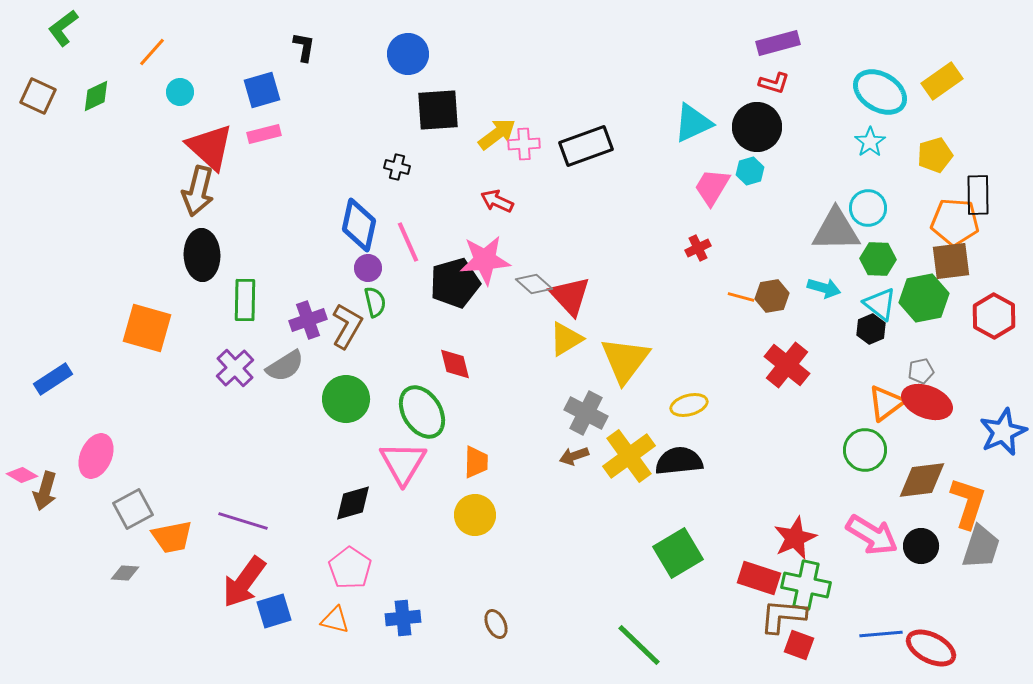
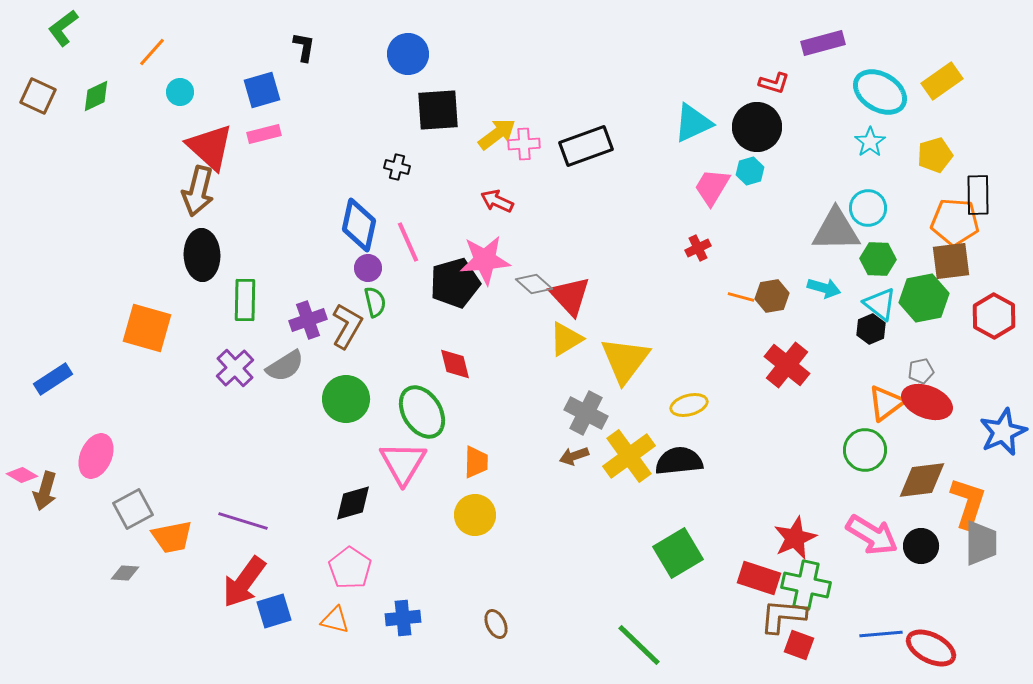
purple rectangle at (778, 43): moved 45 px right
gray trapezoid at (981, 547): moved 4 px up; rotated 18 degrees counterclockwise
